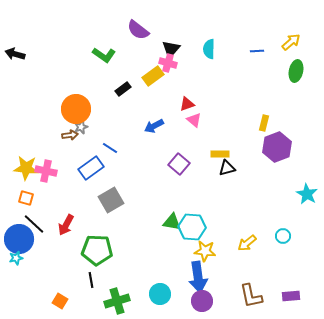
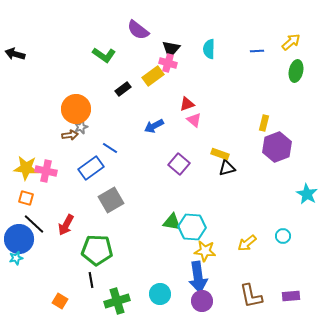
yellow rectangle at (220, 154): rotated 18 degrees clockwise
